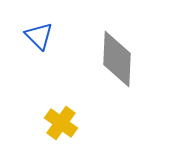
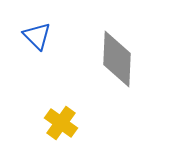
blue triangle: moved 2 px left
